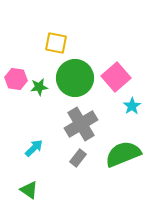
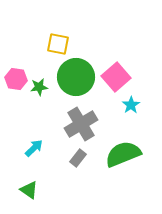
yellow square: moved 2 px right, 1 px down
green circle: moved 1 px right, 1 px up
cyan star: moved 1 px left, 1 px up
